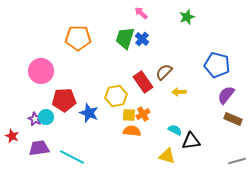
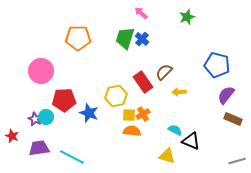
black triangle: rotated 30 degrees clockwise
